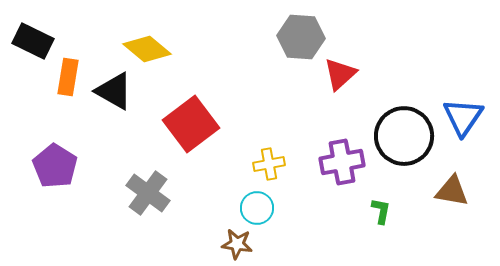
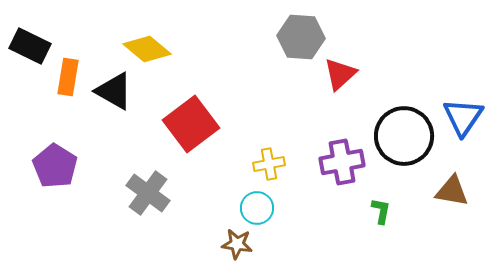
black rectangle: moved 3 px left, 5 px down
